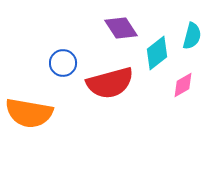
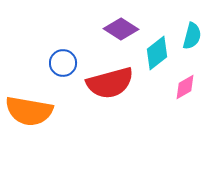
purple diamond: moved 1 px down; rotated 24 degrees counterclockwise
pink diamond: moved 2 px right, 2 px down
orange semicircle: moved 2 px up
